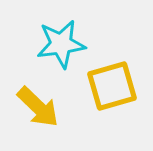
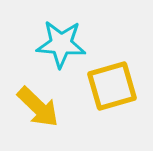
cyan star: rotated 12 degrees clockwise
